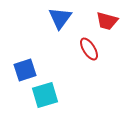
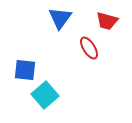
red ellipse: moved 1 px up
blue square: rotated 25 degrees clockwise
cyan square: rotated 24 degrees counterclockwise
